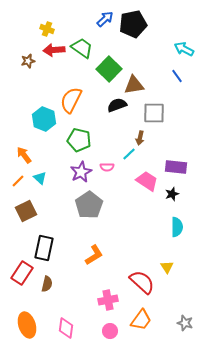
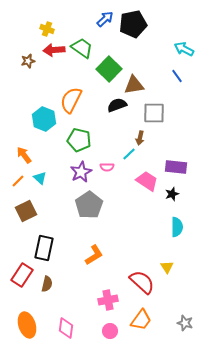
red rectangle: moved 2 px down
